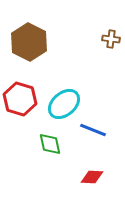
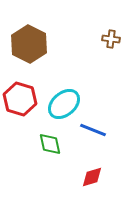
brown hexagon: moved 2 px down
red diamond: rotated 20 degrees counterclockwise
